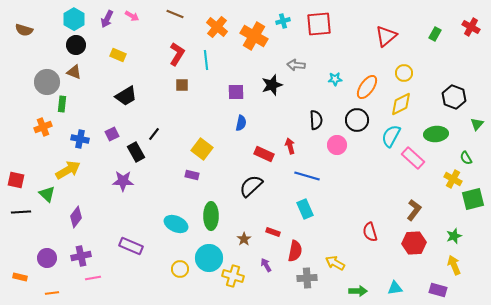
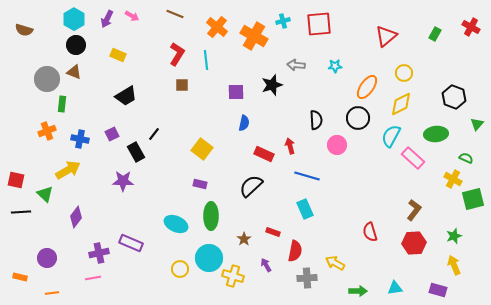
cyan star at (335, 79): moved 13 px up
gray circle at (47, 82): moved 3 px up
black circle at (357, 120): moved 1 px right, 2 px up
blue semicircle at (241, 123): moved 3 px right
orange cross at (43, 127): moved 4 px right, 4 px down
green semicircle at (466, 158): rotated 144 degrees clockwise
purple rectangle at (192, 175): moved 8 px right, 9 px down
green triangle at (47, 194): moved 2 px left
purple rectangle at (131, 246): moved 3 px up
purple cross at (81, 256): moved 18 px right, 3 px up
